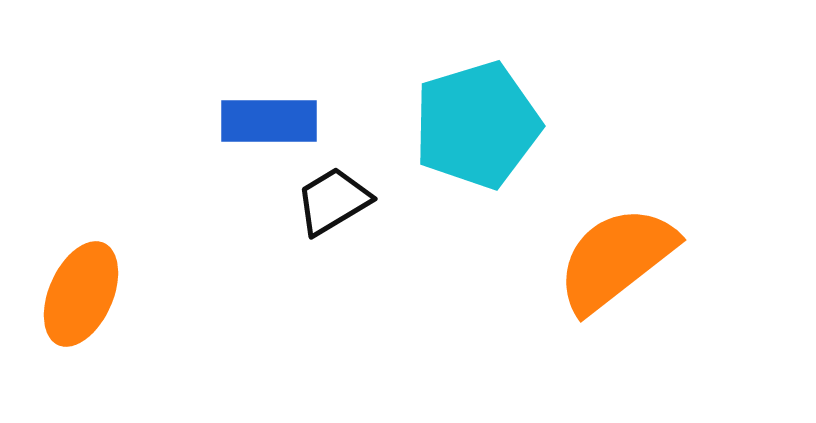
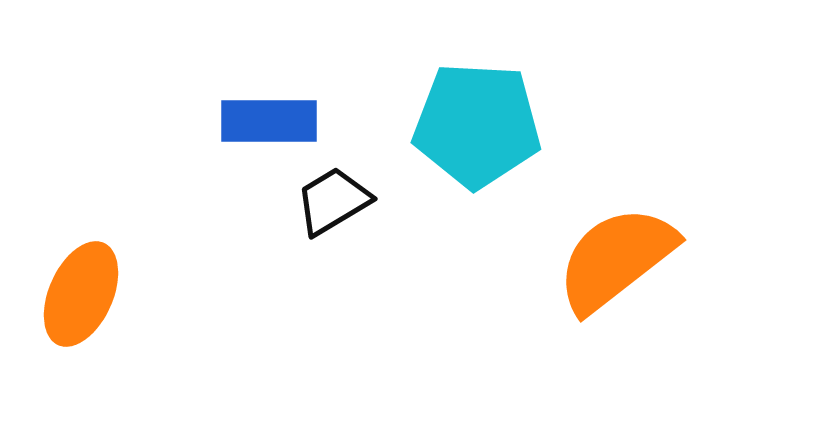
cyan pentagon: rotated 20 degrees clockwise
